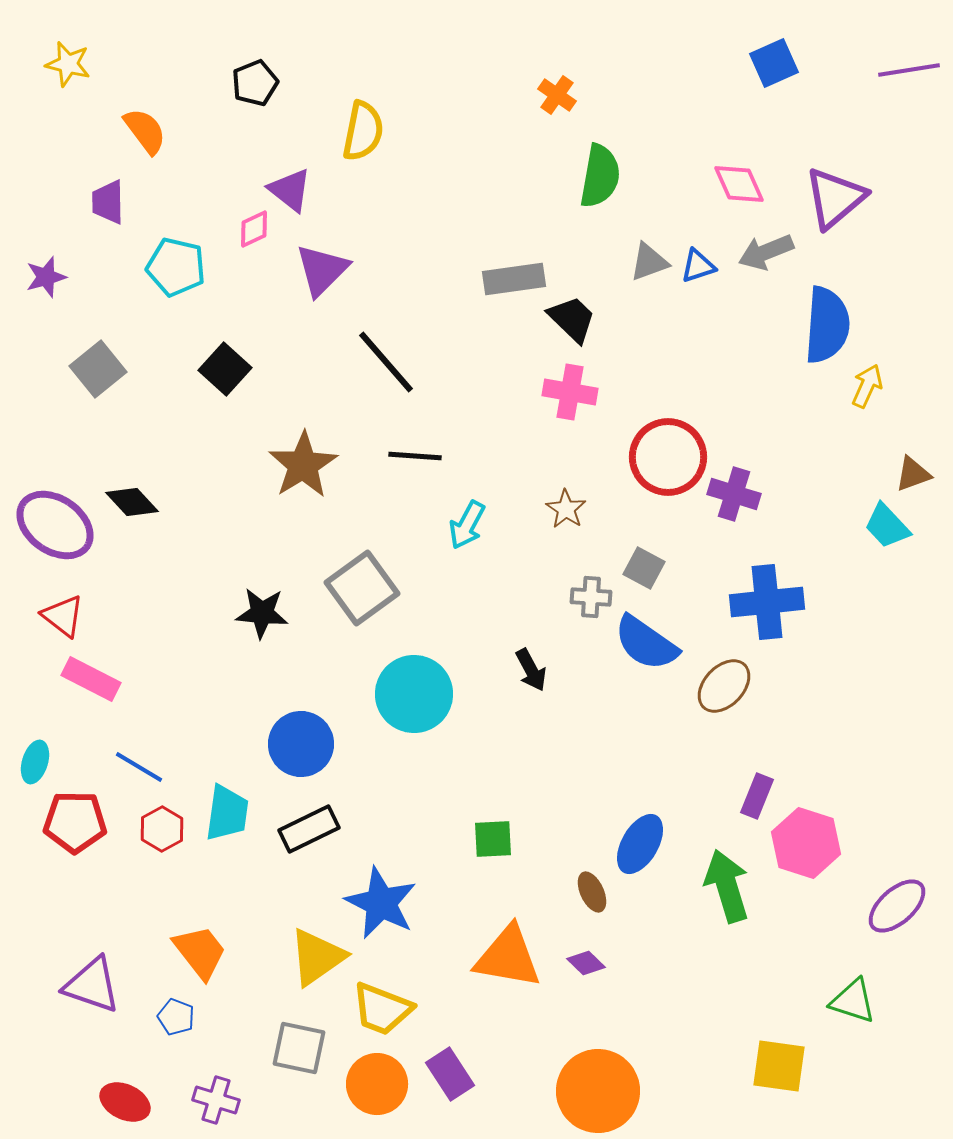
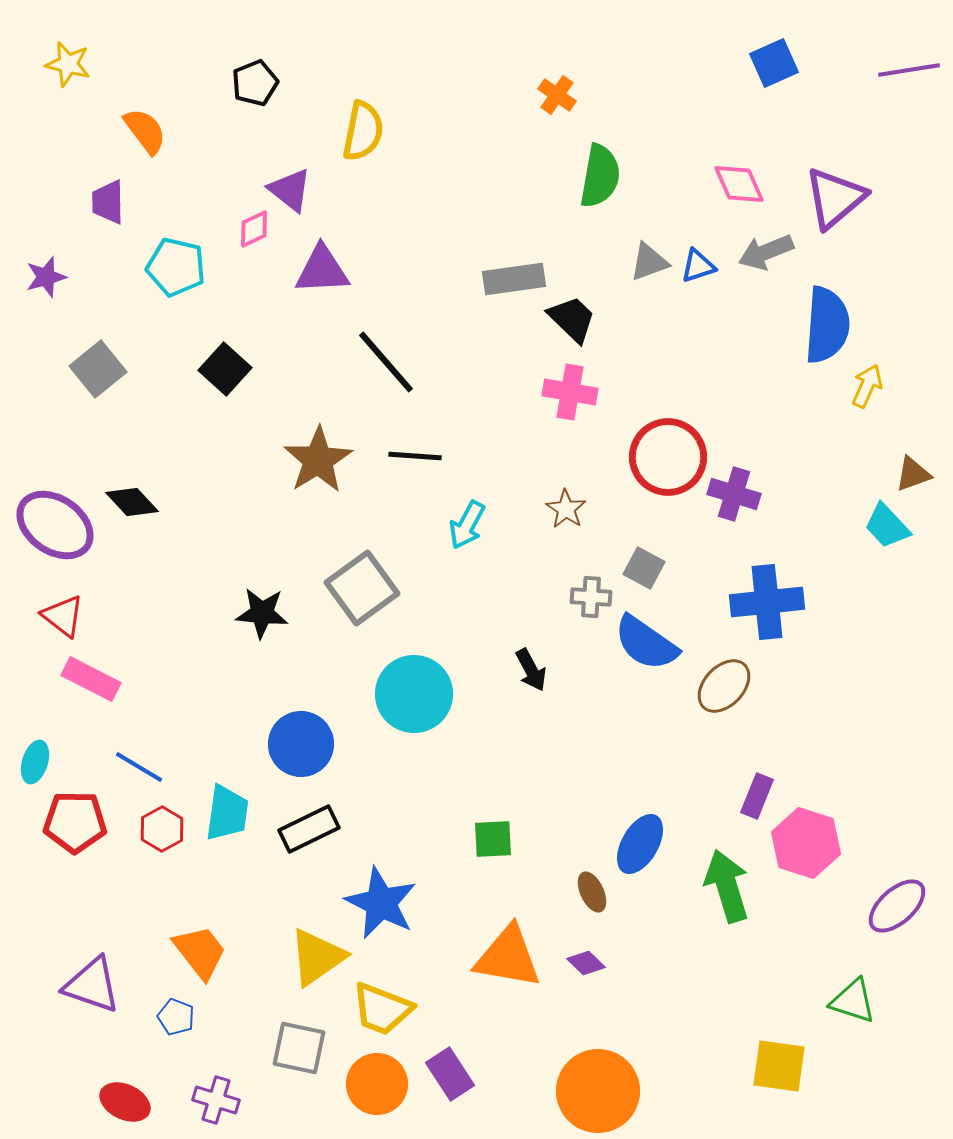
purple triangle at (322, 270): rotated 42 degrees clockwise
brown star at (303, 465): moved 15 px right, 5 px up
